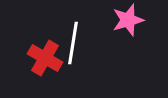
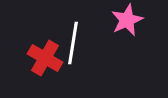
pink star: moved 1 px left; rotated 8 degrees counterclockwise
